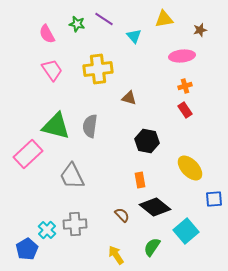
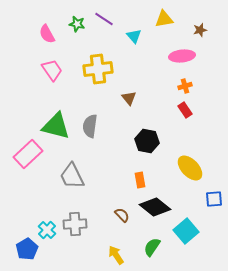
brown triangle: rotated 35 degrees clockwise
